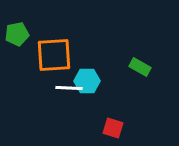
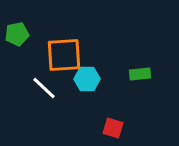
orange square: moved 10 px right
green rectangle: moved 7 px down; rotated 35 degrees counterclockwise
cyan hexagon: moved 2 px up
white line: moved 25 px left; rotated 40 degrees clockwise
